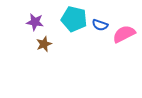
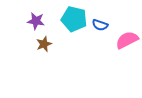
purple star: moved 1 px right, 1 px up
pink semicircle: moved 3 px right, 6 px down
